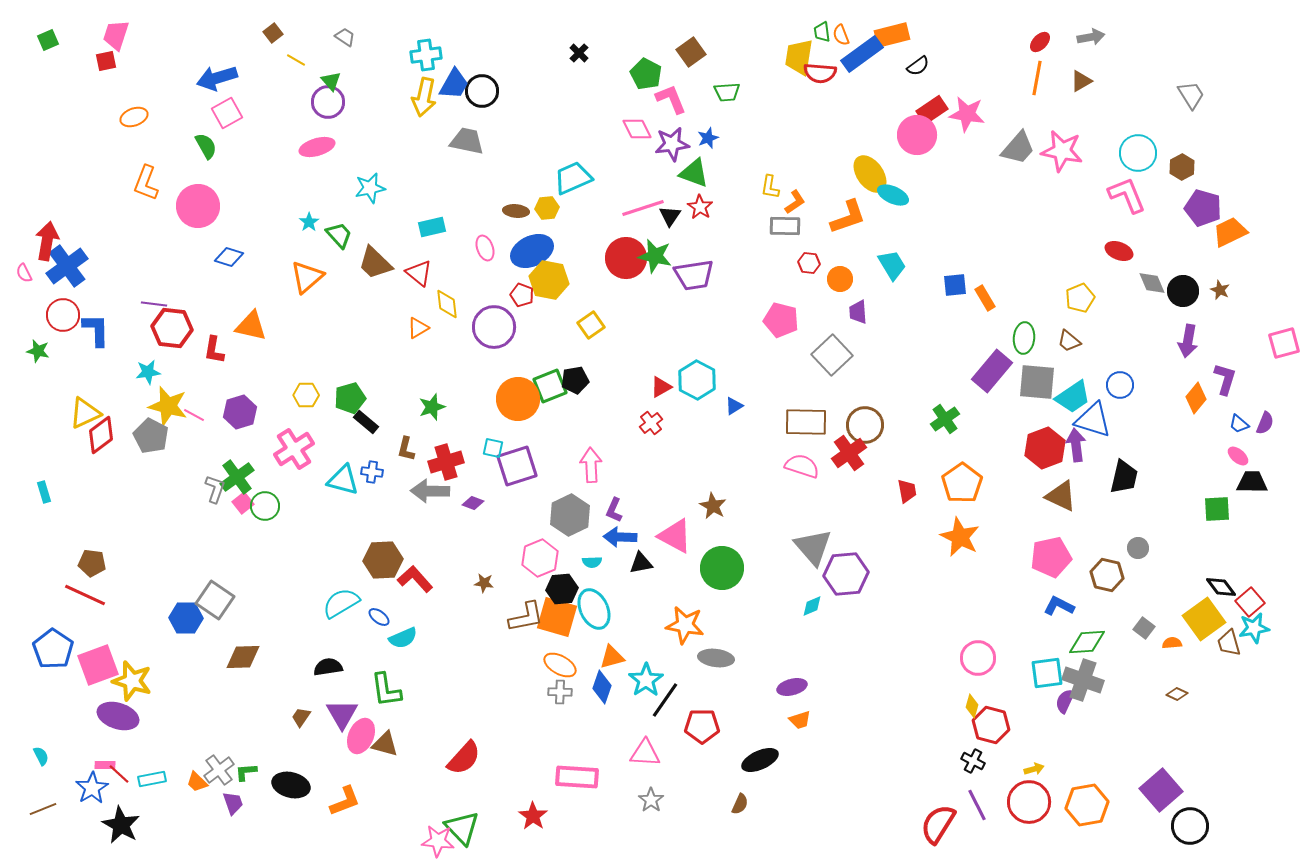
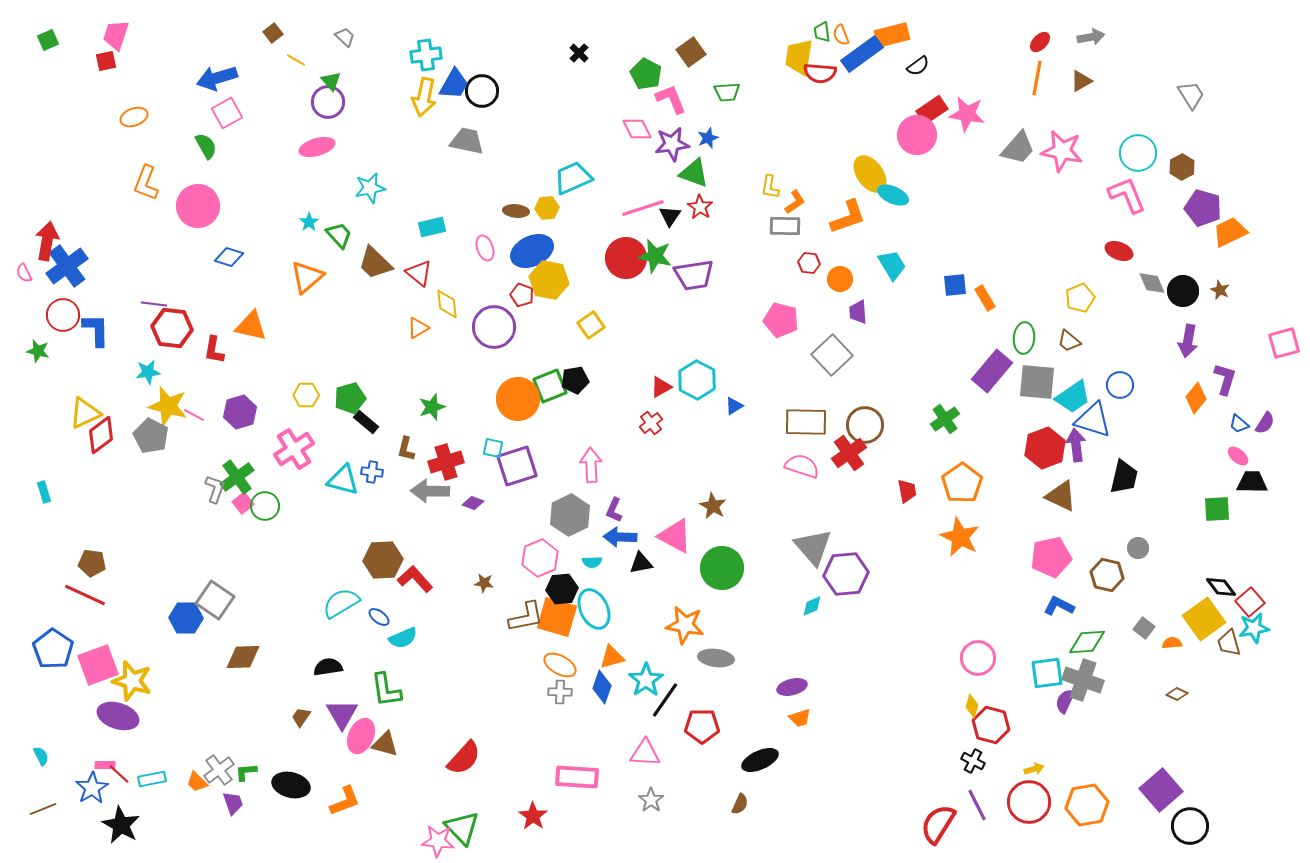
gray trapezoid at (345, 37): rotated 10 degrees clockwise
purple semicircle at (1265, 423): rotated 10 degrees clockwise
orange trapezoid at (800, 720): moved 2 px up
